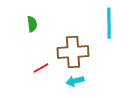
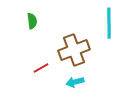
green semicircle: moved 3 px up
brown cross: moved 1 px right, 2 px up; rotated 16 degrees counterclockwise
cyan arrow: moved 1 px down
